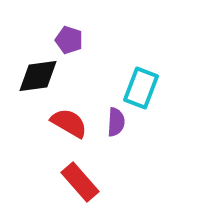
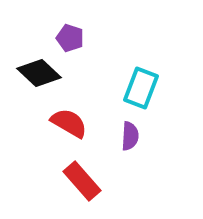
purple pentagon: moved 1 px right, 2 px up
black diamond: moved 1 px right, 3 px up; rotated 51 degrees clockwise
purple semicircle: moved 14 px right, 14 px down
red rectangle: moved 2 px right, 1 px up
